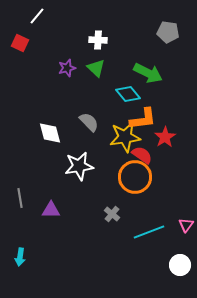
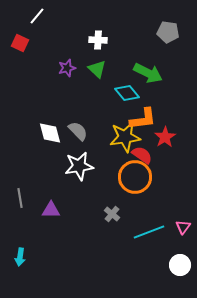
green triangle: moved 1 px right, 1 px down
cyan diamond: moved 1 px left, 1 px up
gray semicircle: moved 11 px left, 9 px down
pink triangle: moved 3 px left, 2 px down
